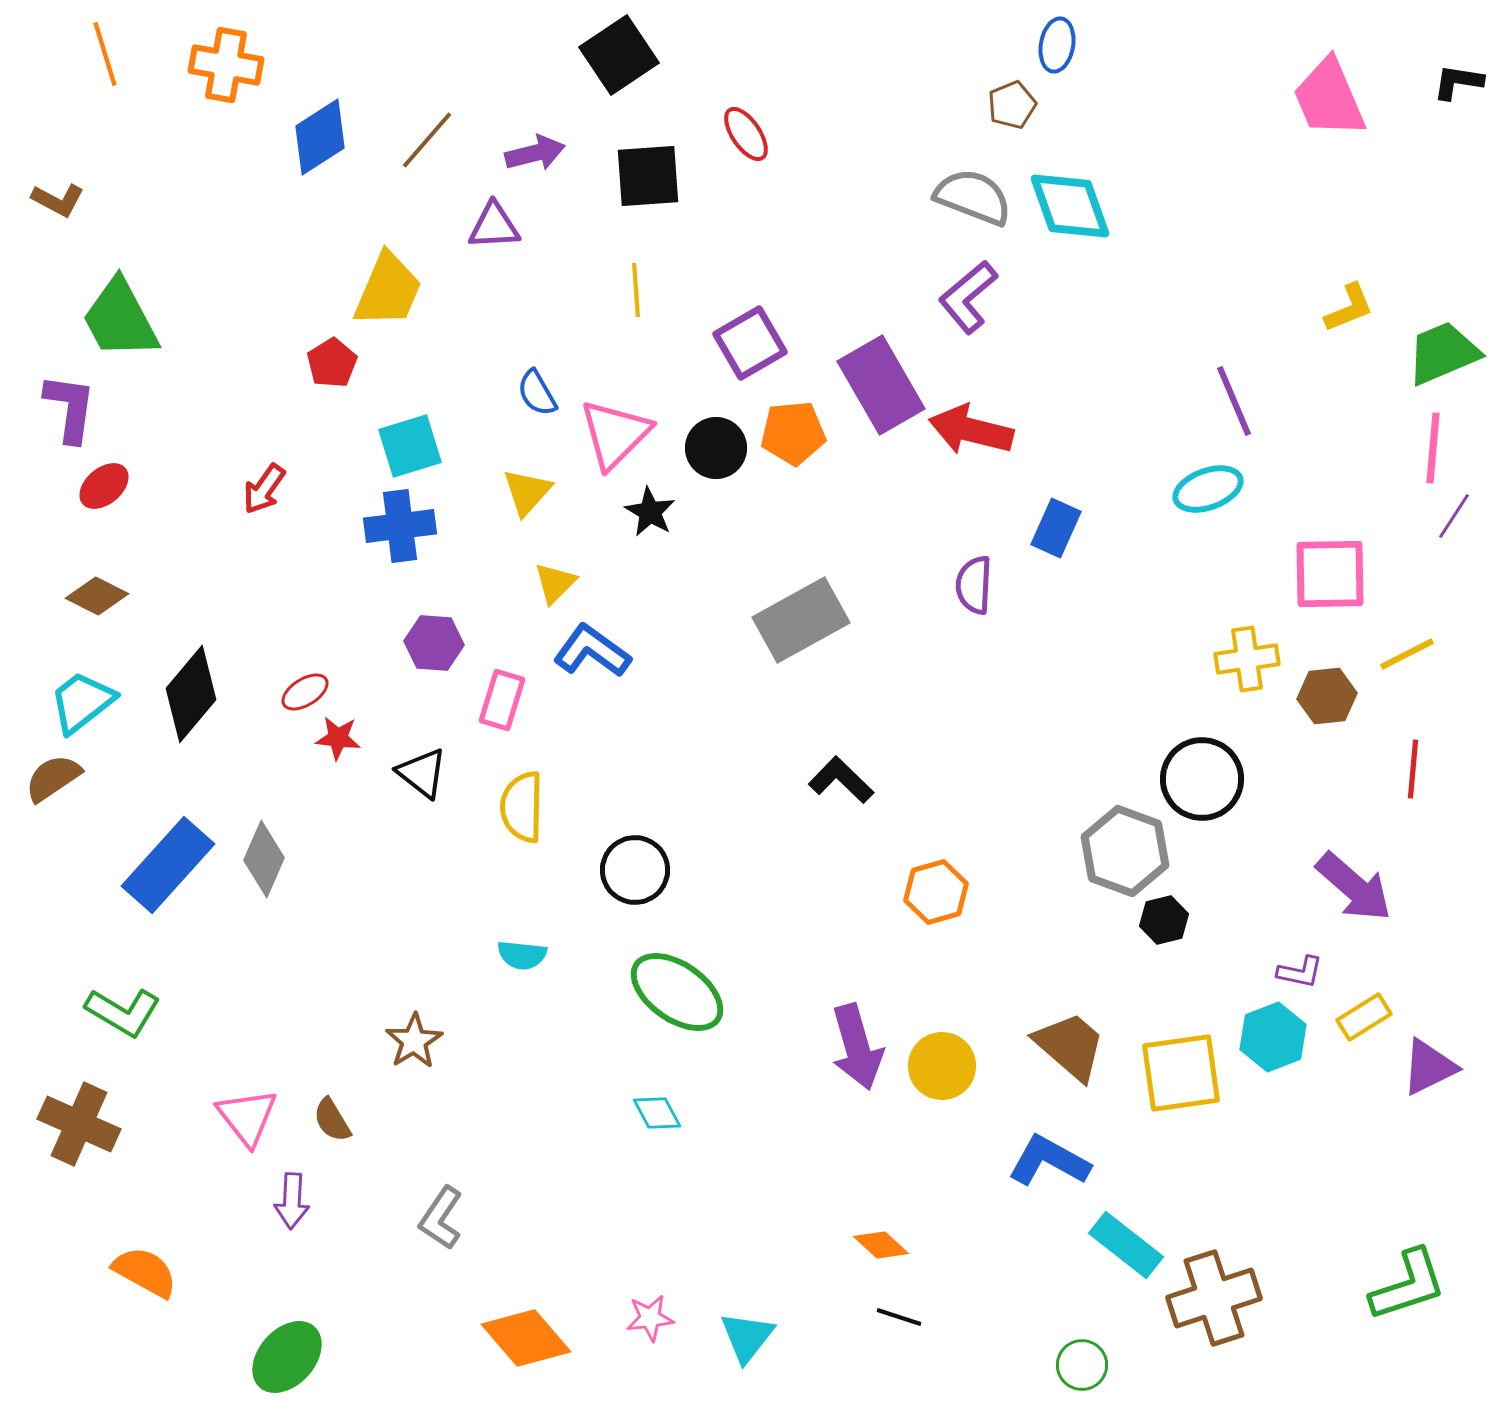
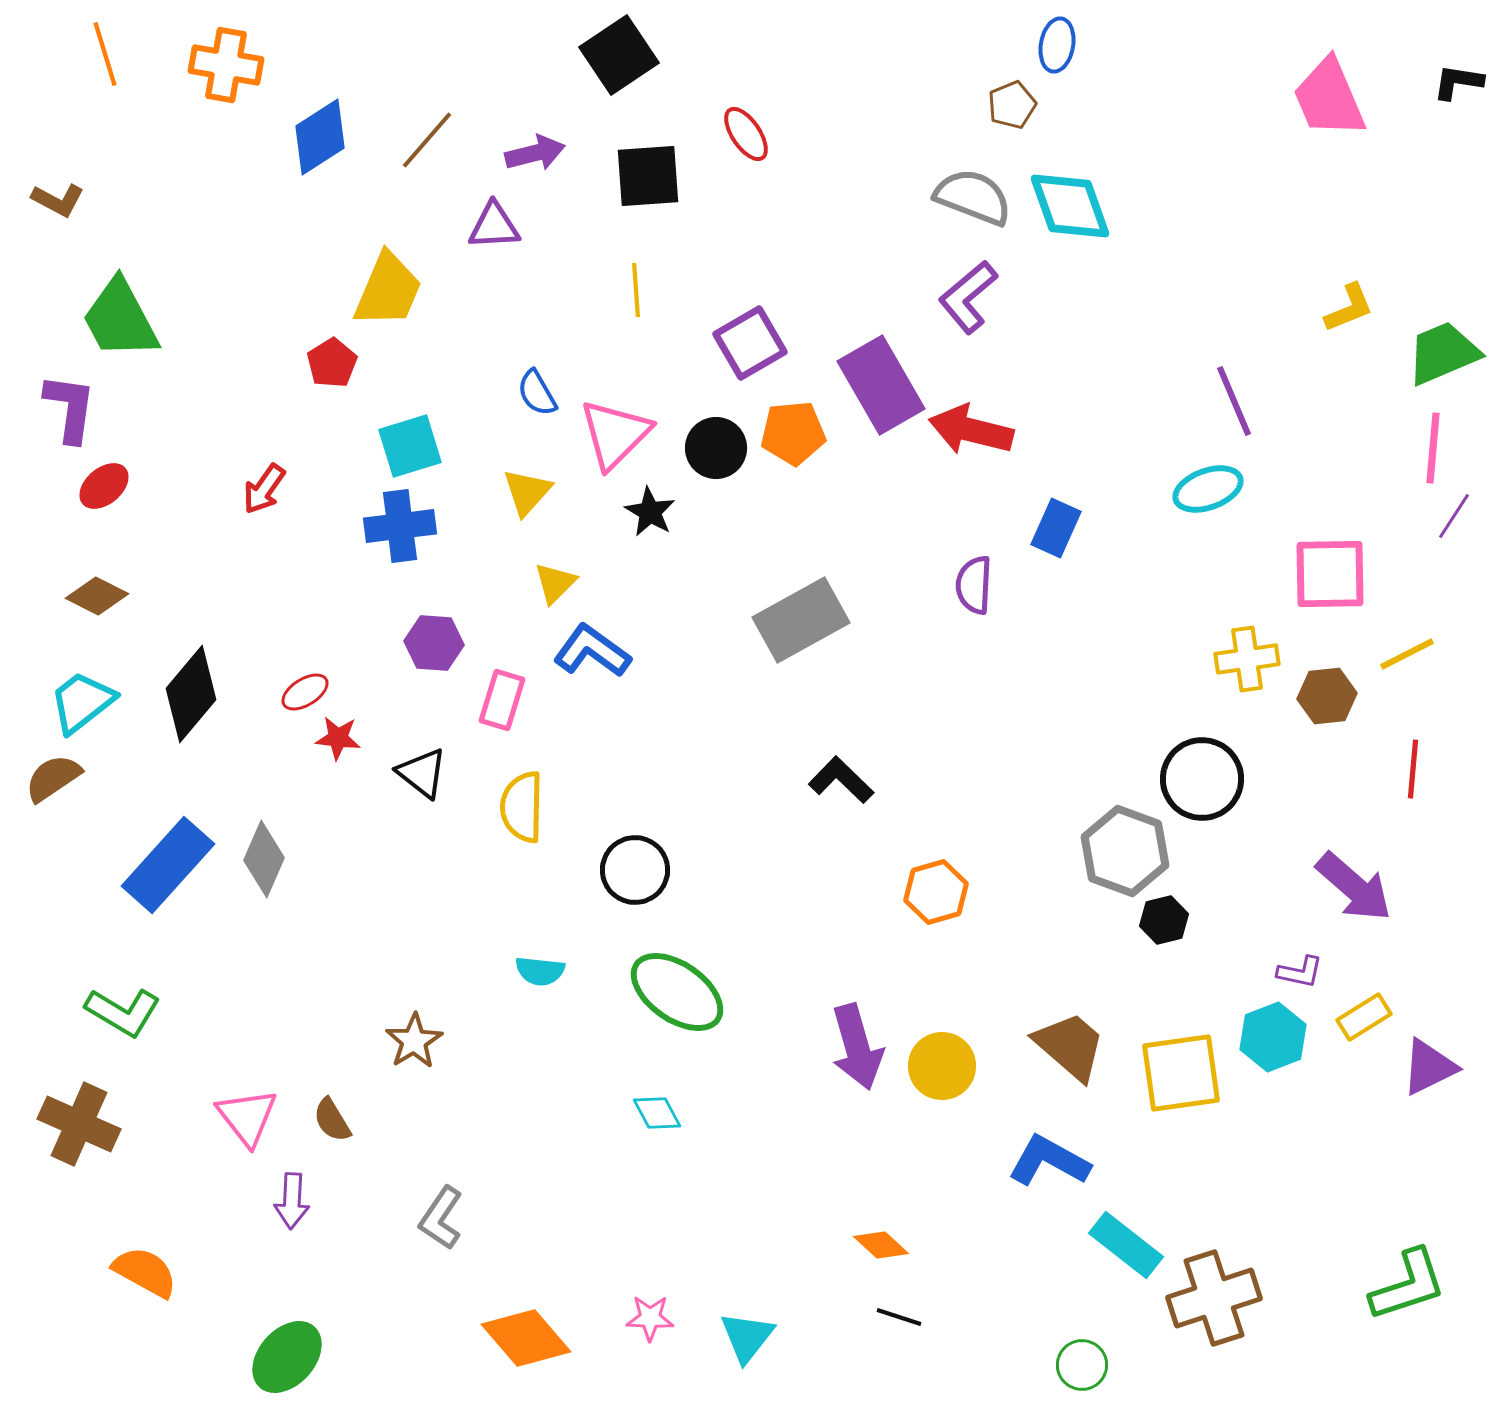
cyan semicircle at (522, 955): moved 18 px right, 16 px down
pink star at (650, 1318): rotated 9 degrees clockwise
